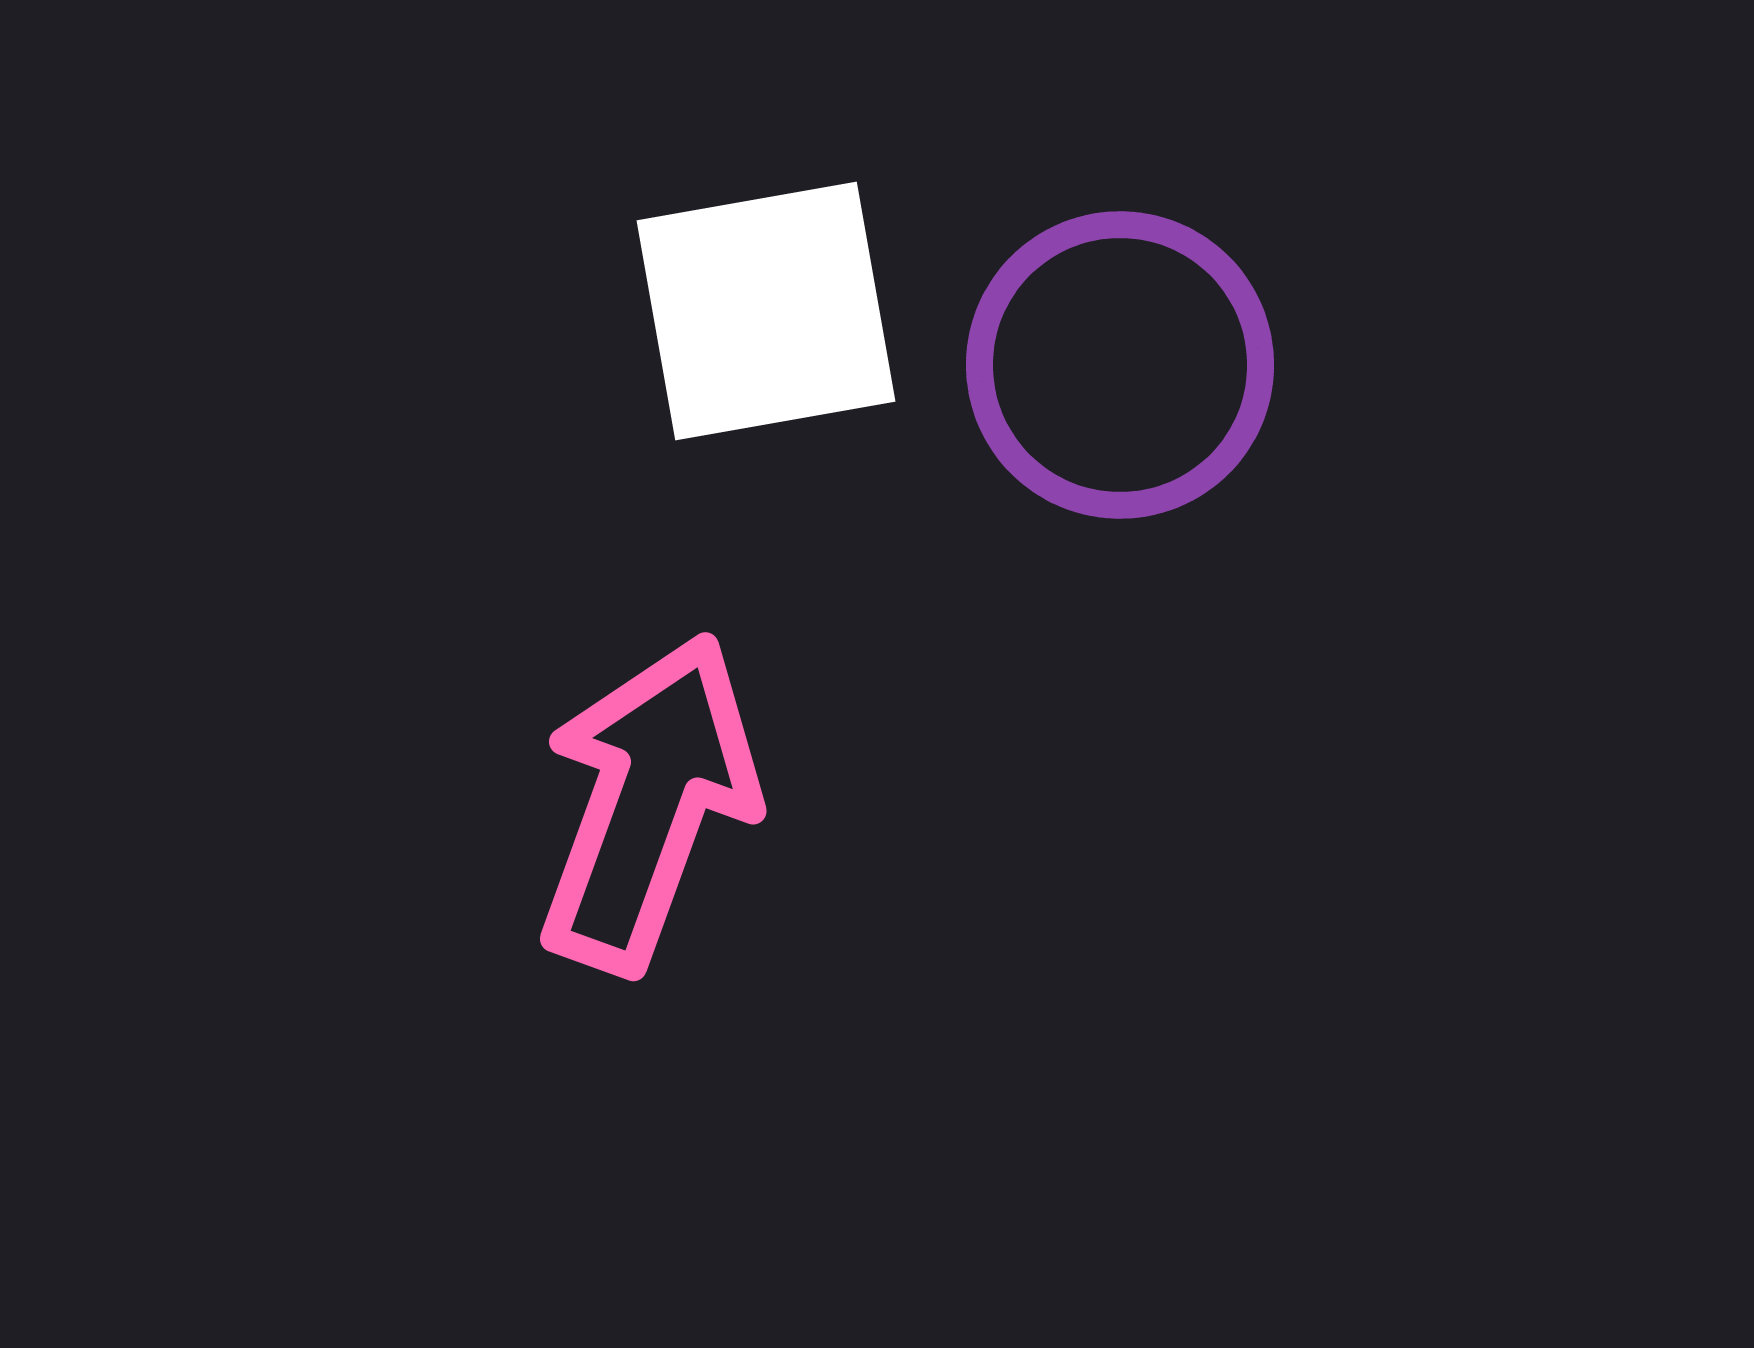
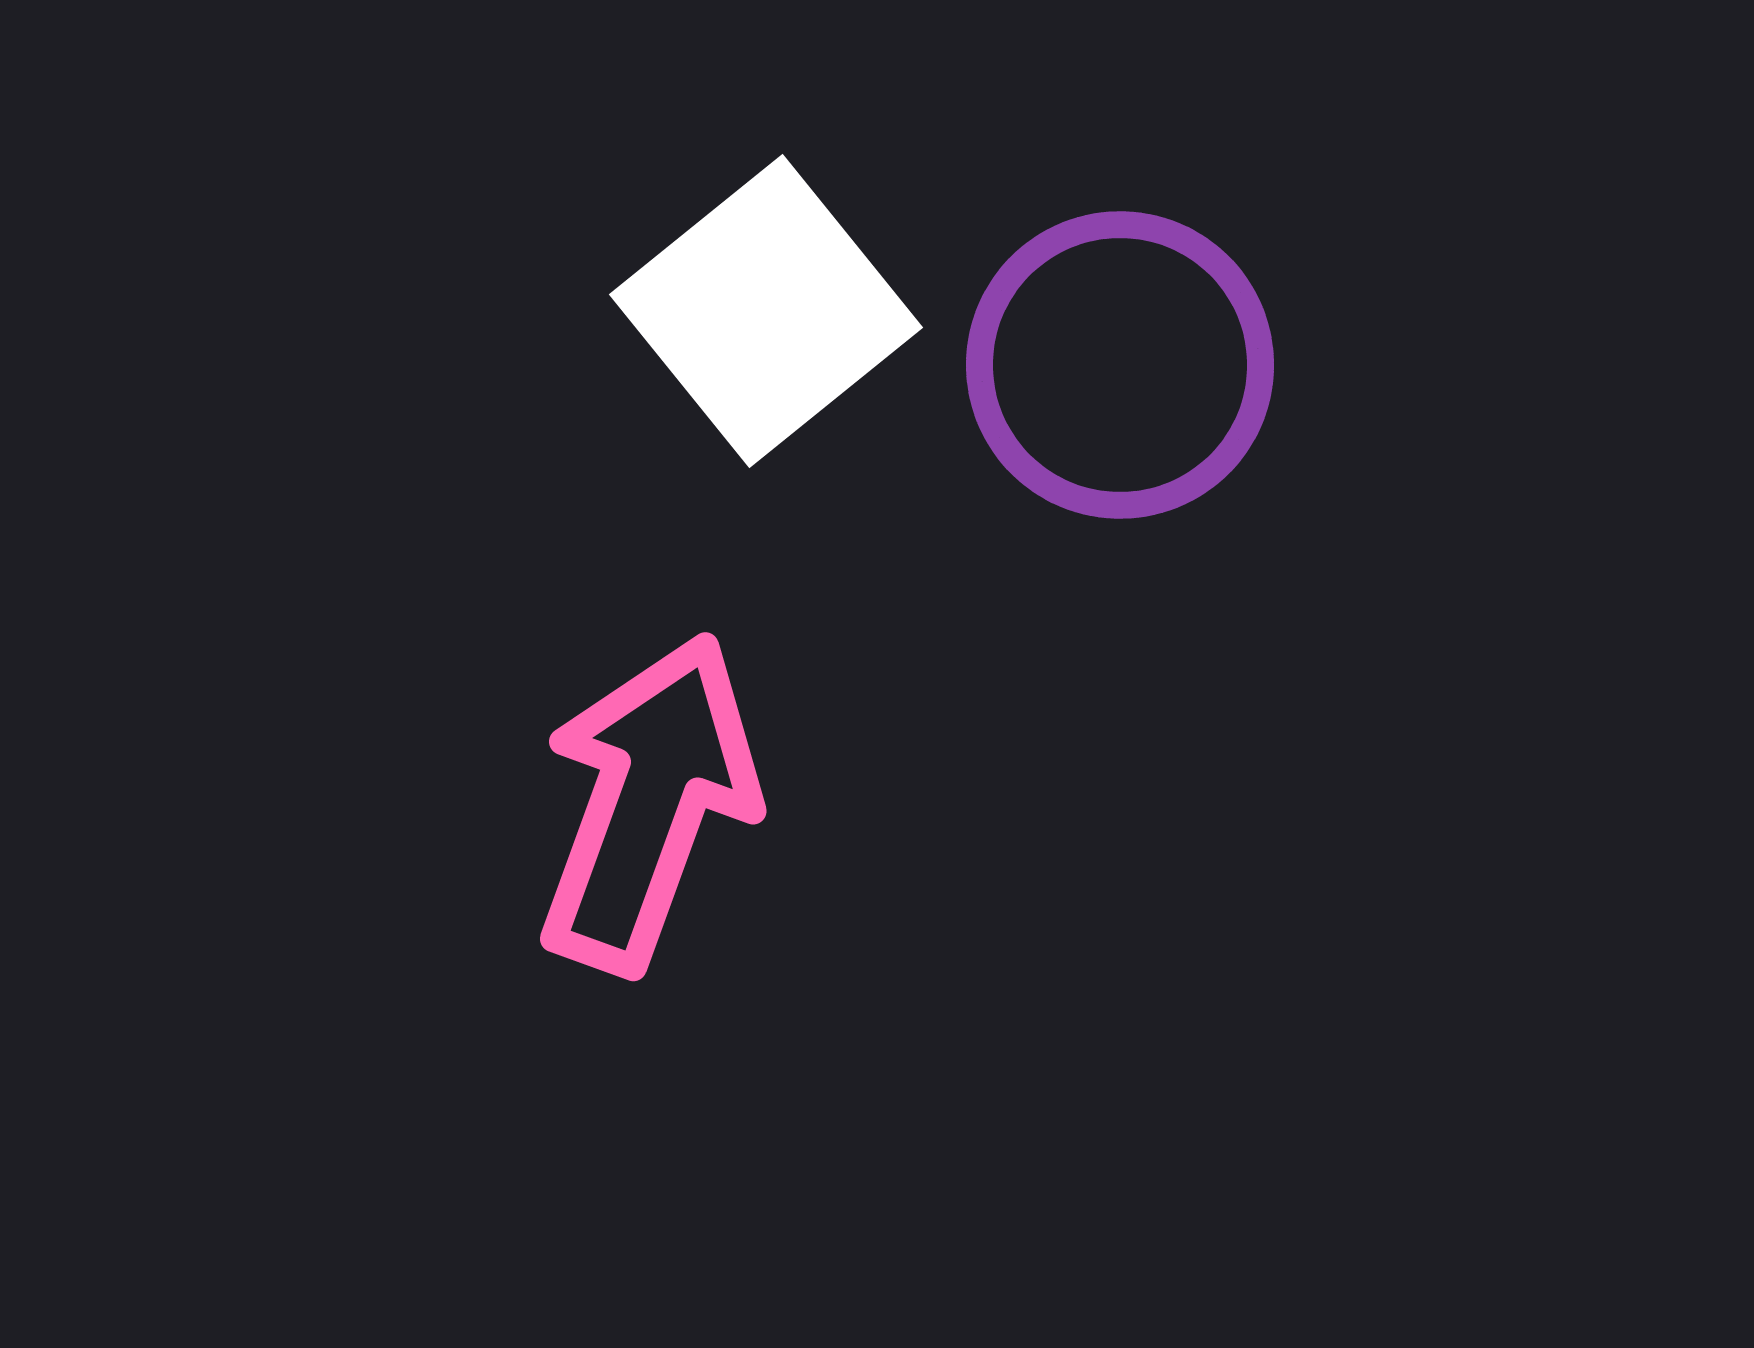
white square: rotated 29 degrees counterclockwise
